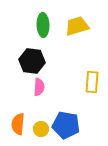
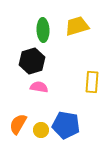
green ellipse: moved 5 px down
black hexagon: rotated 25 degrees counterclockwise
pink semicircle: rotated 84 degrees counterclockwise
orange semicircle: rotated 25 degrees clockwise
yellow circle: moved 1 px down
